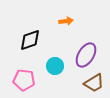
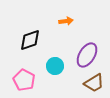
purple ellipse: moved 1 px right
pink pentagon: rotated 20 degrees clockwise
